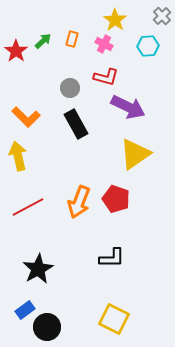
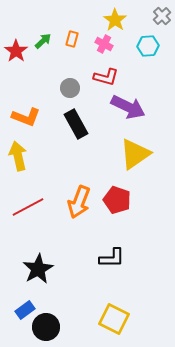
orange L-shape: rotated 24 degrees counterclockwise
red pentagon: moved 1 px right, 1 px down
black circle: moved 1 px left
